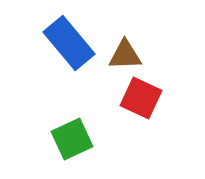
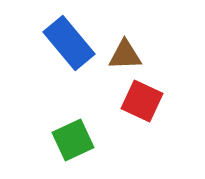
red square: moved 1 px right, 3 px down
green square: moved 1 px right, 1 px down
